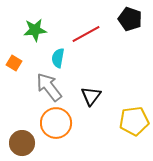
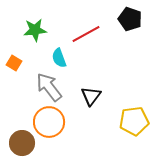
cyan semicircle: moved 1 px right; rotated 30 degrees counterclockwise
orange circle: moved 7 px left, 1 px up
